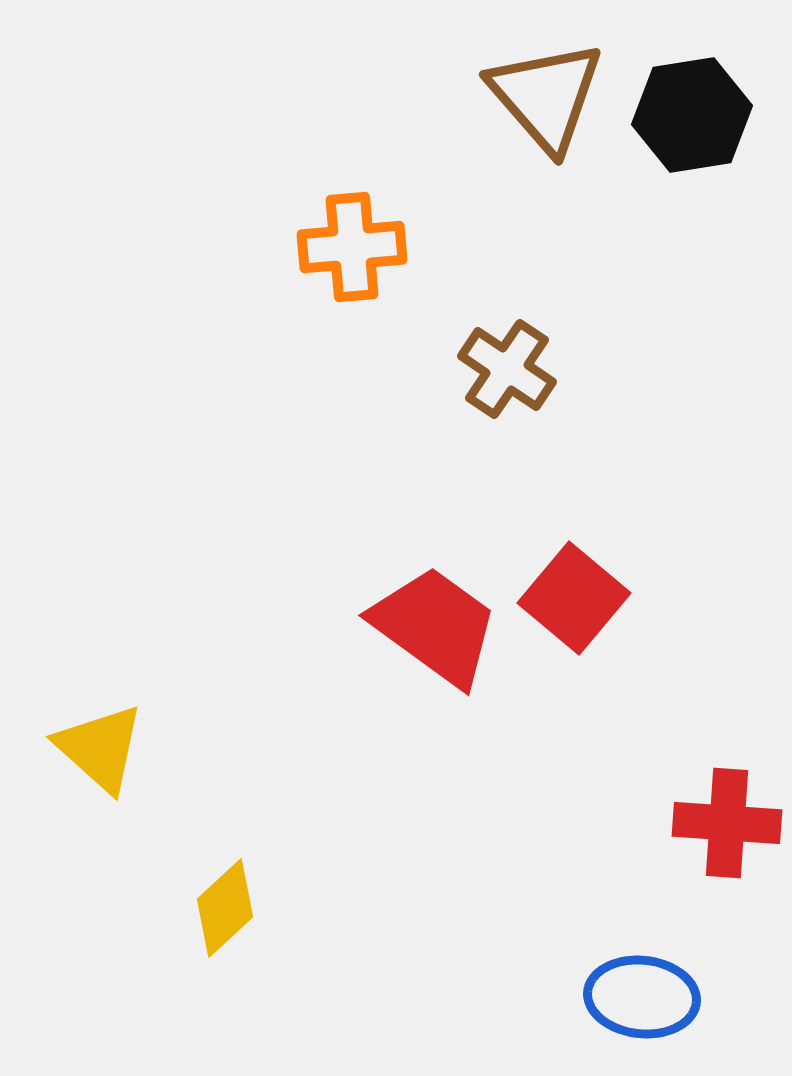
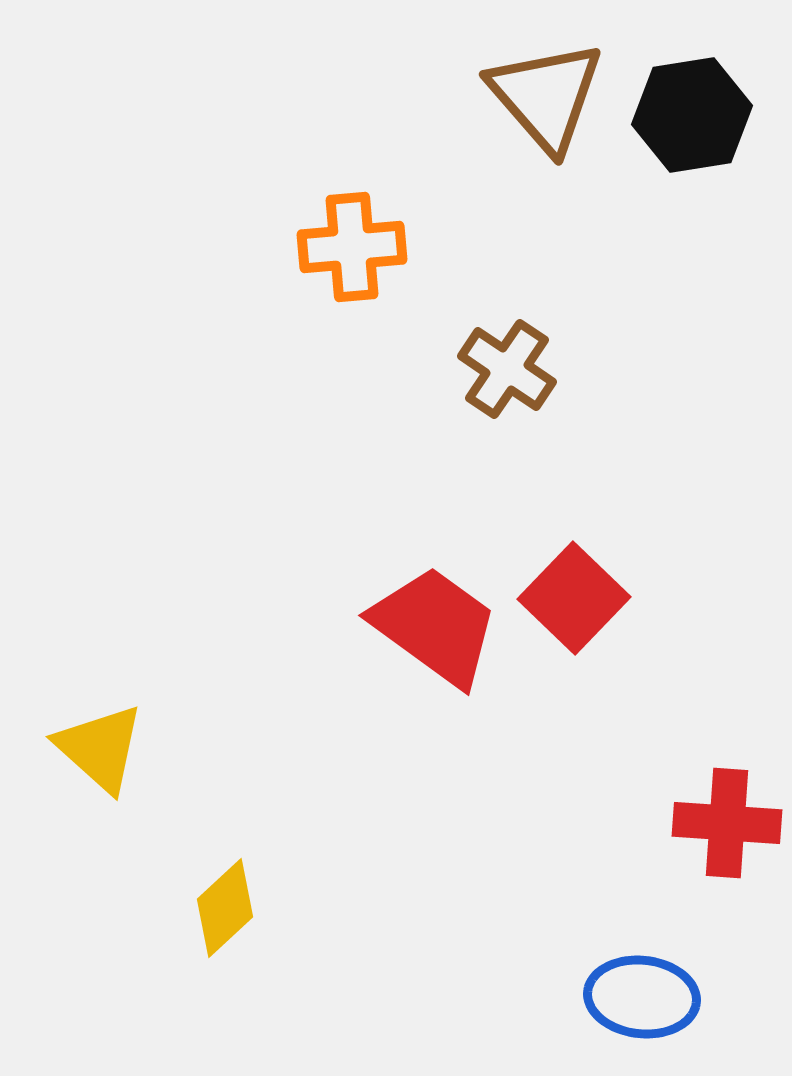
red square: rotated 4 degrees clockwise
